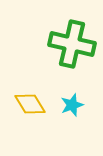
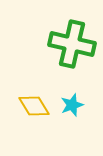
yellow diamond: moved 4 px right, 2 px down
